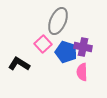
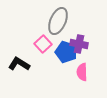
purple cross: moved 4 px left, 3 px up
